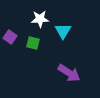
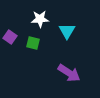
cyan triangle: moved 4 px right
